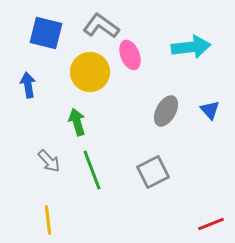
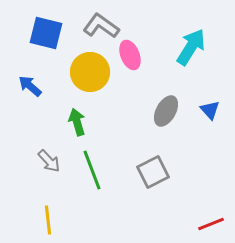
cyan arrow: rotated 51 degrees counterclockwise
blue arrow: moved 2 px right, 1 px down; rotated 40 degrees counterclockwise
